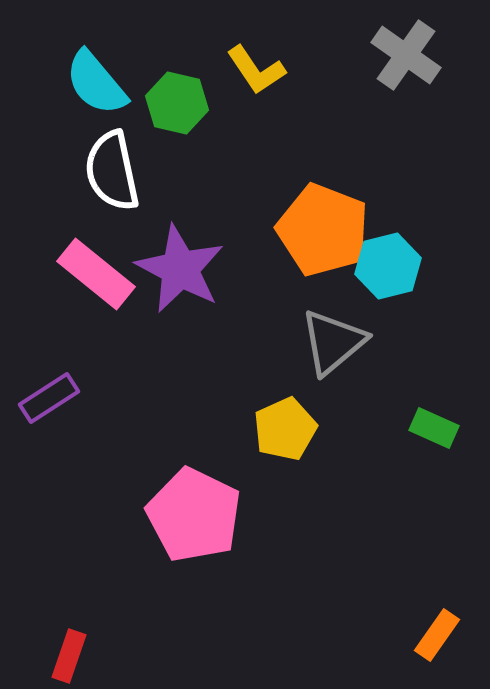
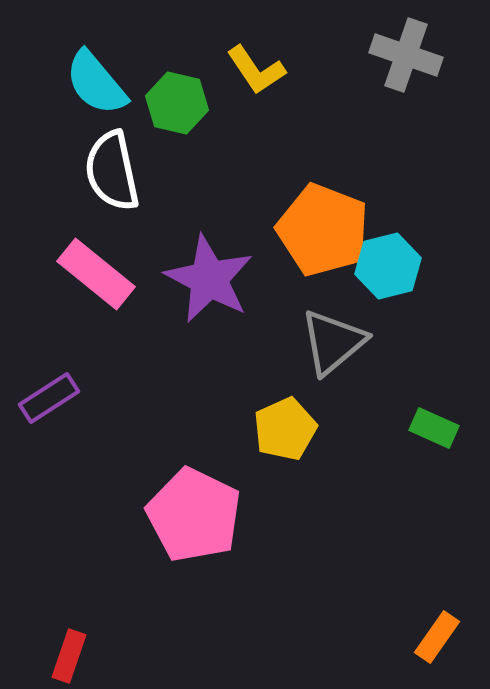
gray cross: rotated 16 degrees counterclockwise
purple star: moved 29 px right, 10 px down
orange rectangle: moved 2 px down
